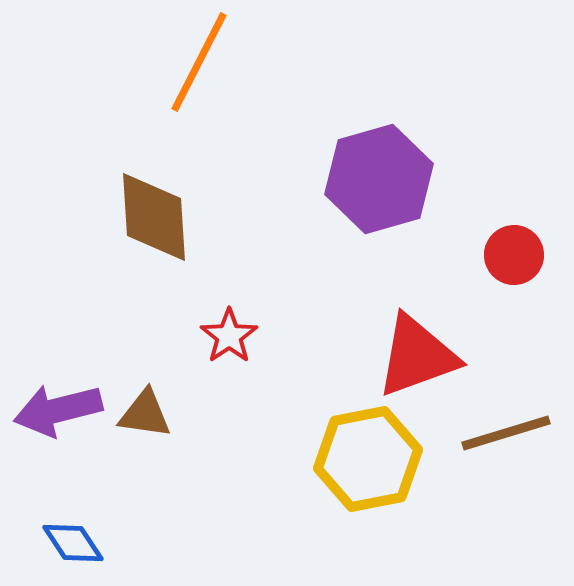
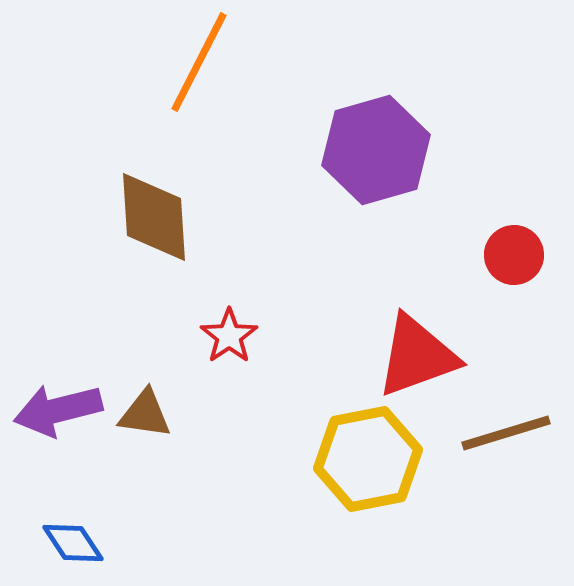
purple hexagon: moved 3 px left, 29 px up
